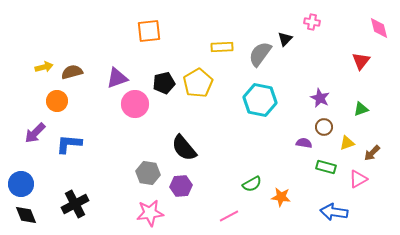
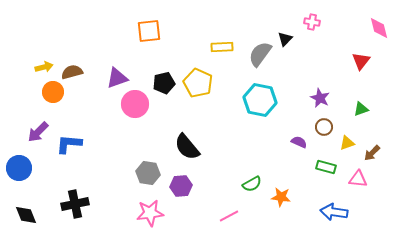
yellow pentagon: rotated 16 degrees counterclockwise
orange circle: moved 4 px left, 9 px up
purple arrow: moved 3 px right, 1 px up
purple semicircle: moved 5 px left, 1 px up; rotated 14 degrees clockwise
black semicircle: moved 3 px right, 1 px up
pink triangle: rotated 36 degrees clockwise
blue circle: moved 2 px left, 16 px up
black cross: rotated 16 degrees clockwise
